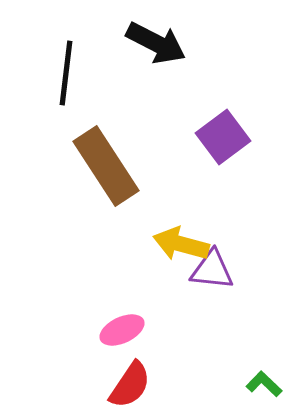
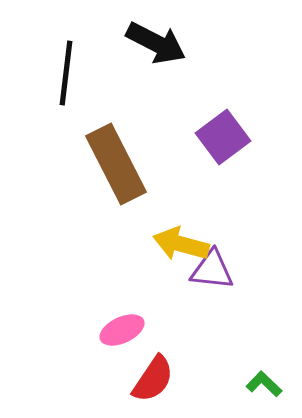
brown rectangle: moved 10 px right, 2 px up; rotated 6 degrees clockwise
red semicircle: moved 23 px right, 6 px up
